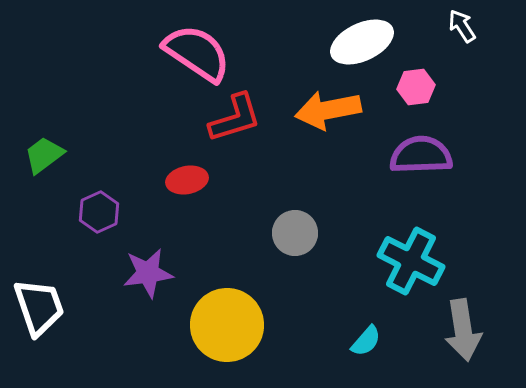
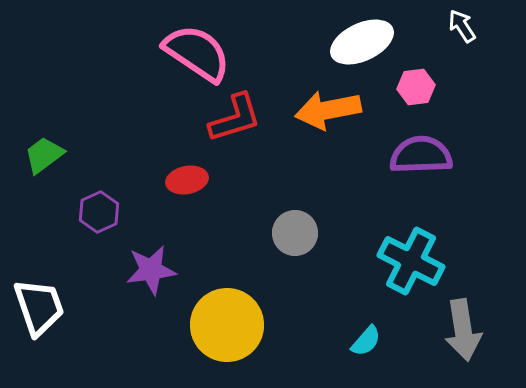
purple star: moved 3 px right, 3 px up
